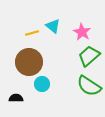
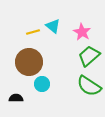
yellow line: moved 1 px right, 1 px up
